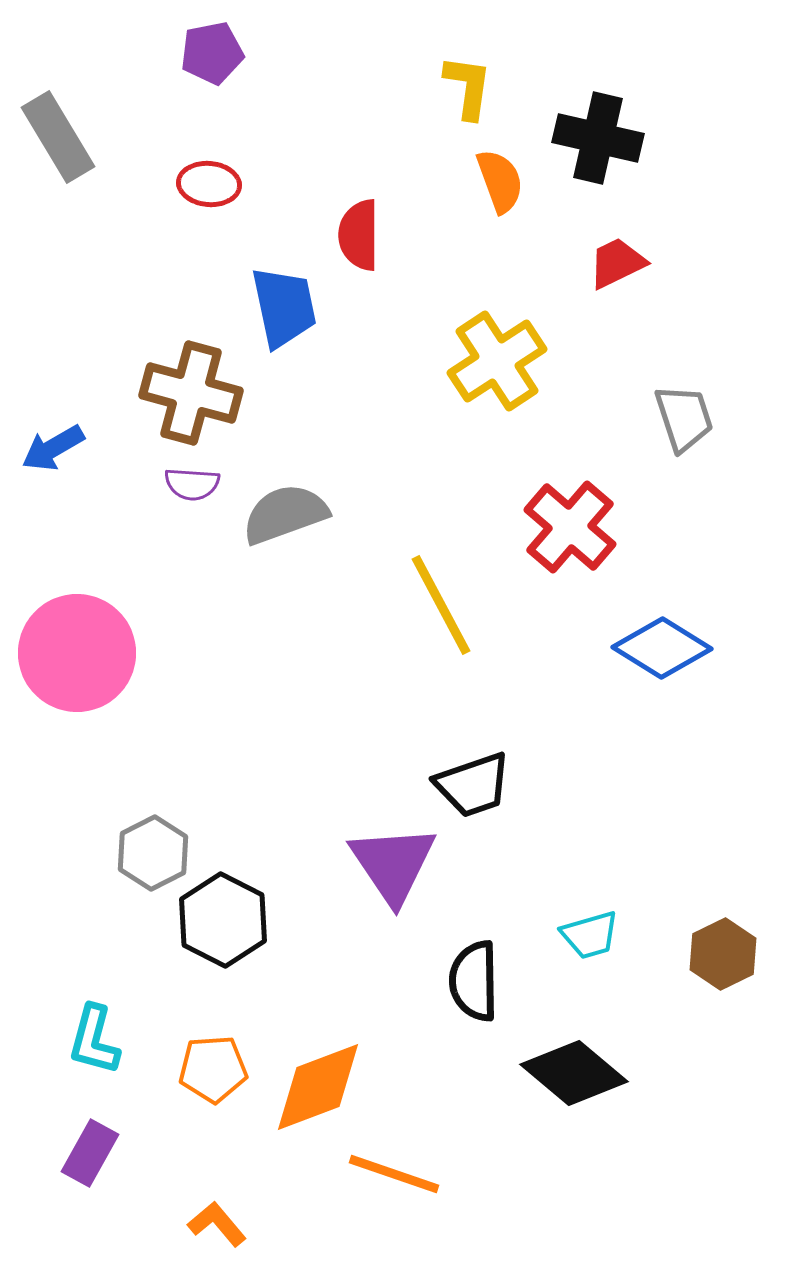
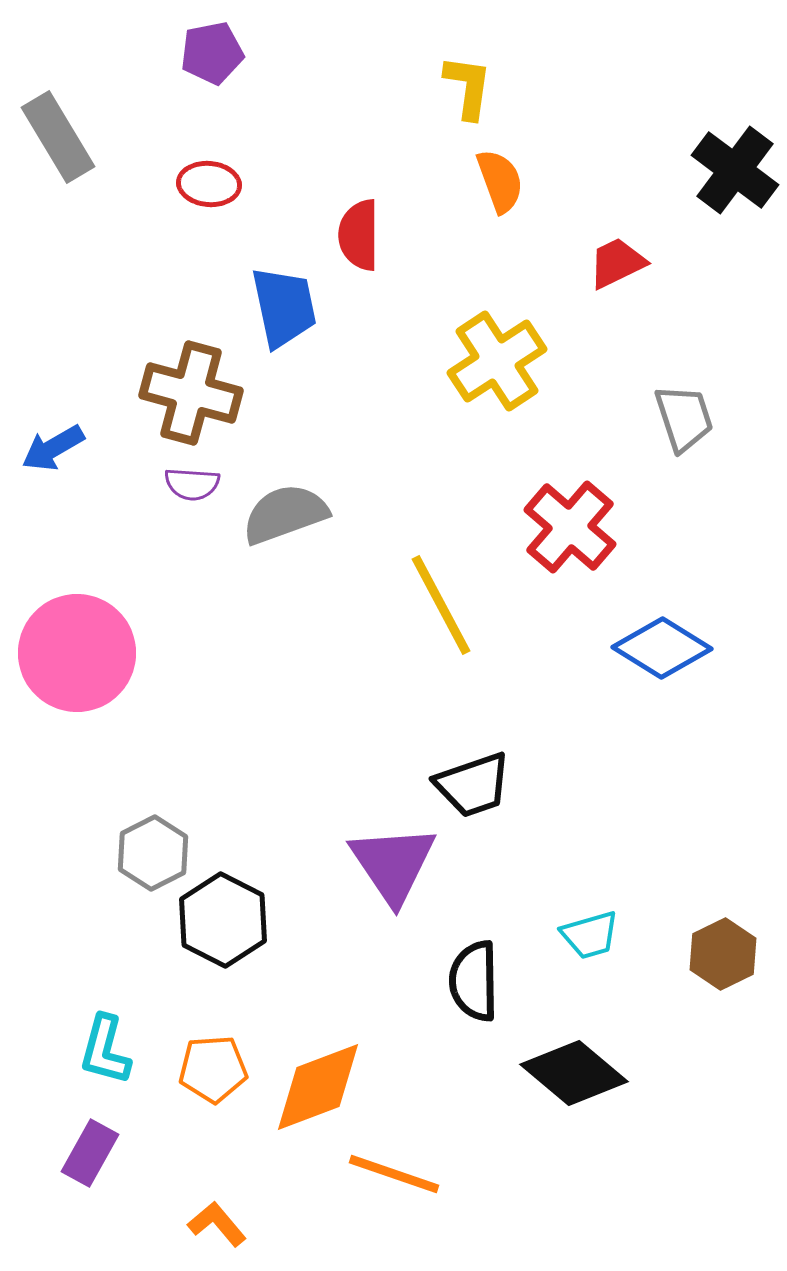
black cross: moved 137 px right, 32 px down; rotated 24 degrees clockwise
cyan L-shape: moved 11 px right, 10 px down
